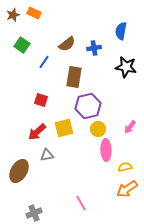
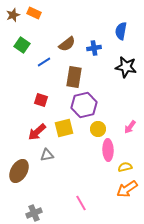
blue line: rotated 24 degrees clockwise
purple hexagon: moved 4 px left, 1 px up
pink ellipse: moved 2 px right
